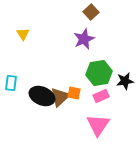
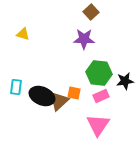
yellow triangle: rotated 40 degrees counterclockwise
purple star: rotated 25 degrees clockwise
green hexagon: rotated 15 degrees clockwise
cyan rectangle: moved 5 px right, 4 px down
brown triangle: moved 1 px left, 4 px down
